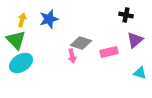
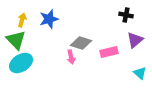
pink arrow: moved 1 px left, 1 px down
cyan triangle: rotated 24 degrees clockwise
